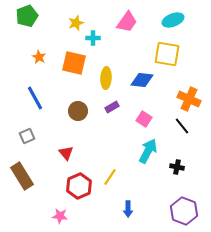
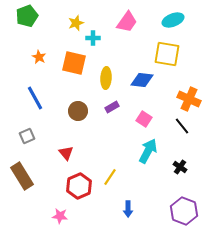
black cross: moved 3 px right; rotated 24 degrees clockwise
